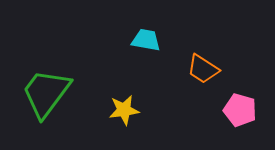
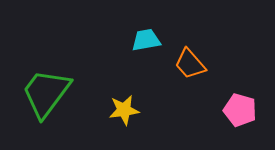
cyan trapezoid: rotated 20 degrees counterclockwise
orange trapezoid: moved 13 px left, 5 px up; rotated 16 degrees clockwise
